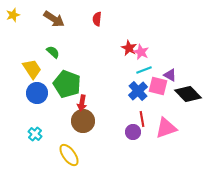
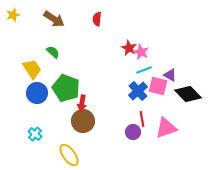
green pentagon: moved 1 px left, 4 px down
